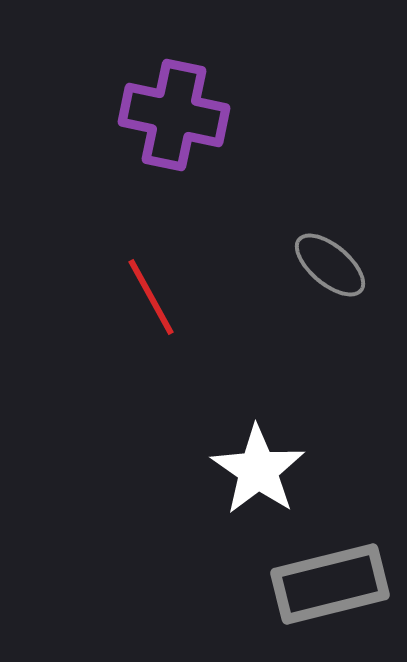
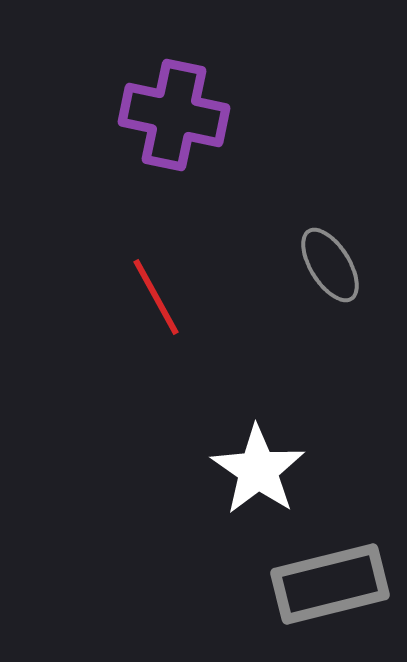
gray ellipse: rotated 18 degrees clockwise
red line: moved 5 px right
